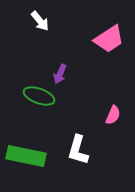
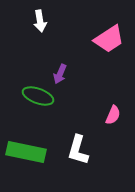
white arrow: rotated 30 degrees clockwise
green ellipse: moved 1 px left
green rectangle: moved 4 px up
